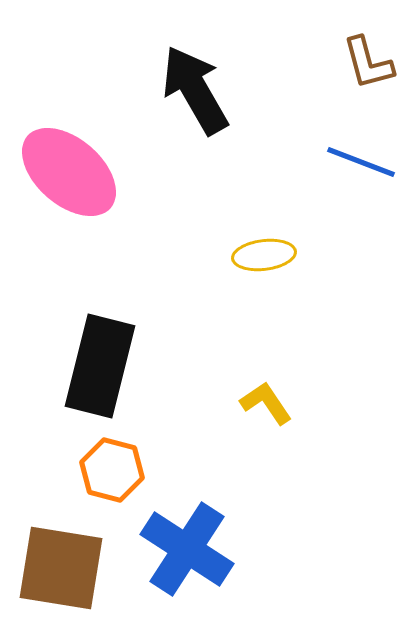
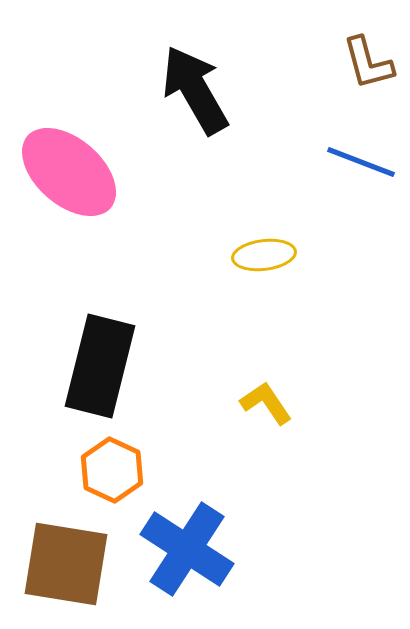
orange hexagon: rotated 10 degrees clockwise
brown square: moved 5 px right, 4 px up
